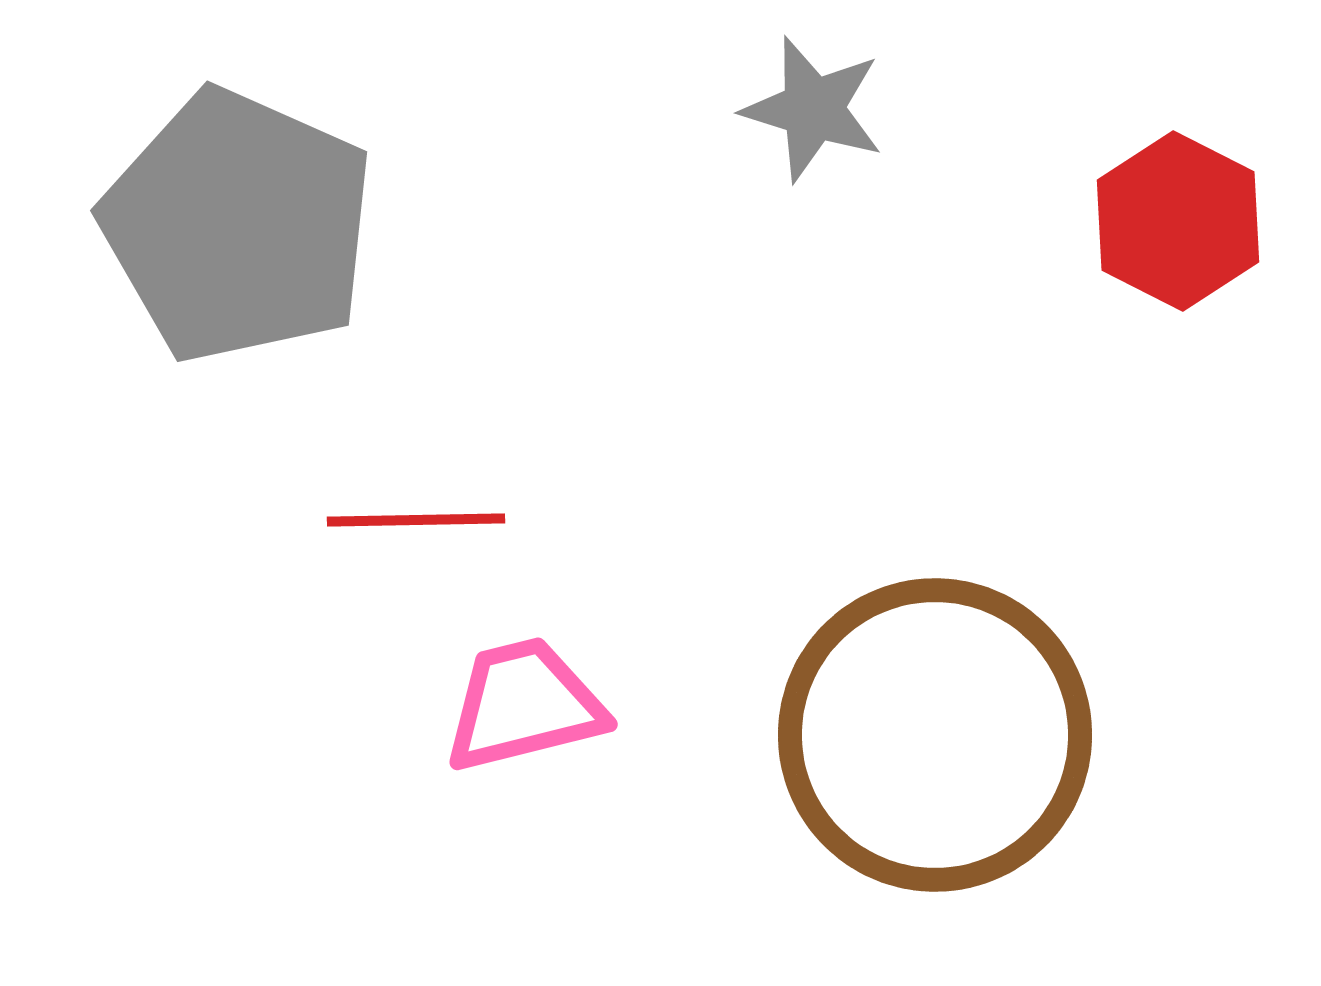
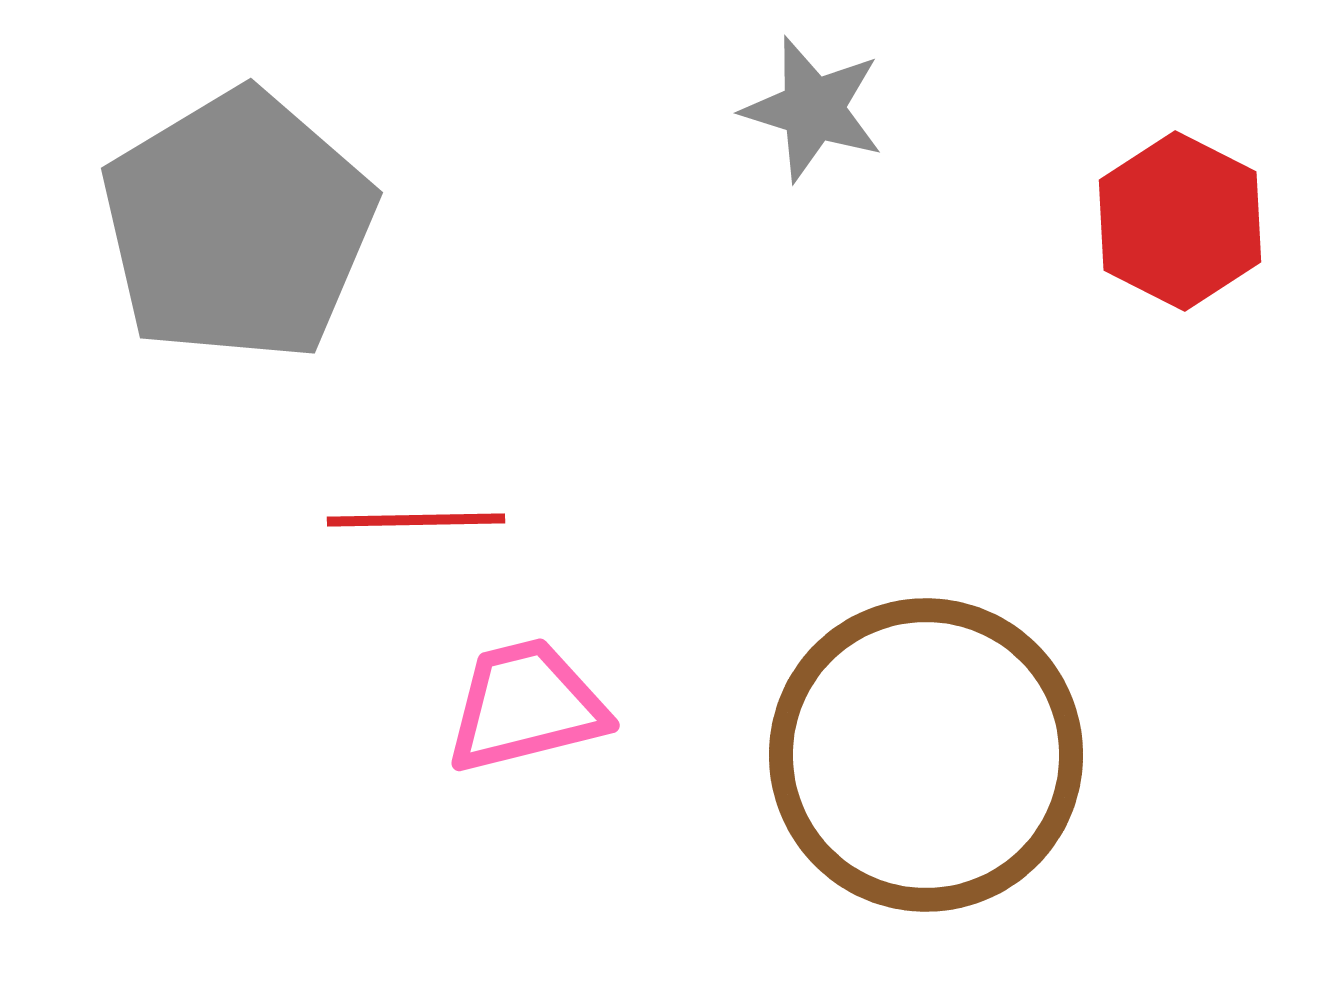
red hexagon: moved 2 px right
gray pentagon: rotated 17 degrees clockwise
pink trapezoid: moved 2 px right, 1 px down
brown circle: moved 9 px left, 20 px down
